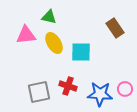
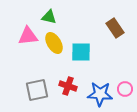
pink triangle: moved 2 px right, 1 px down
gray square: moved 2 px left, 2 px up
